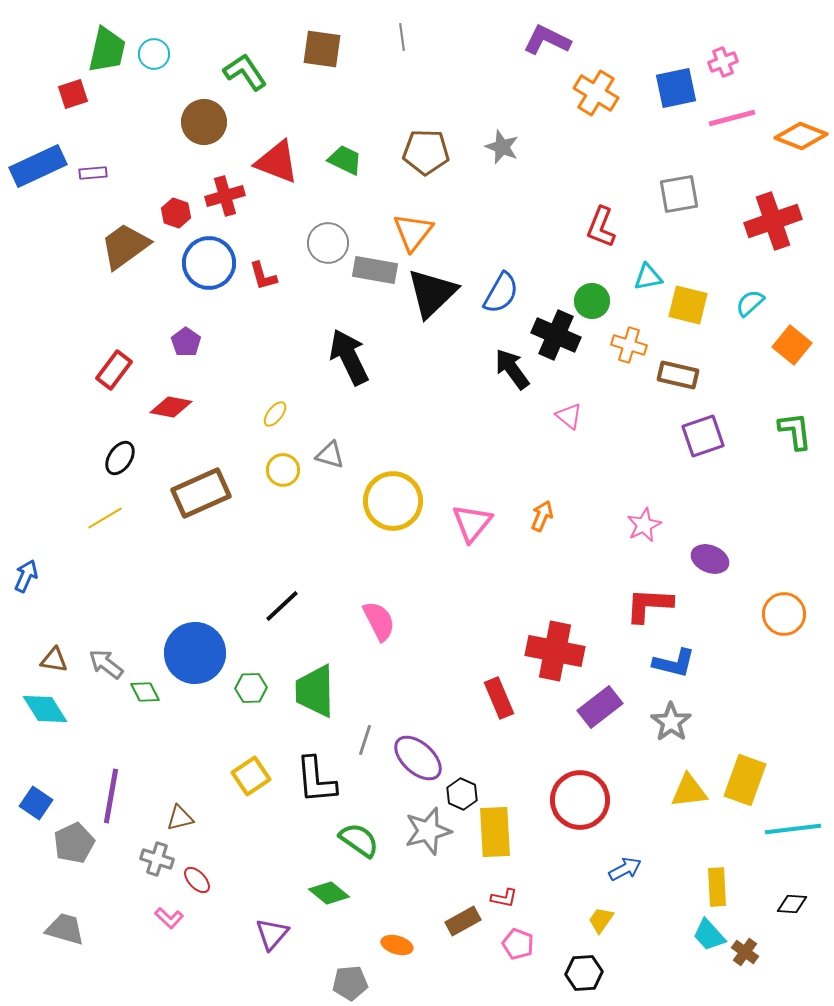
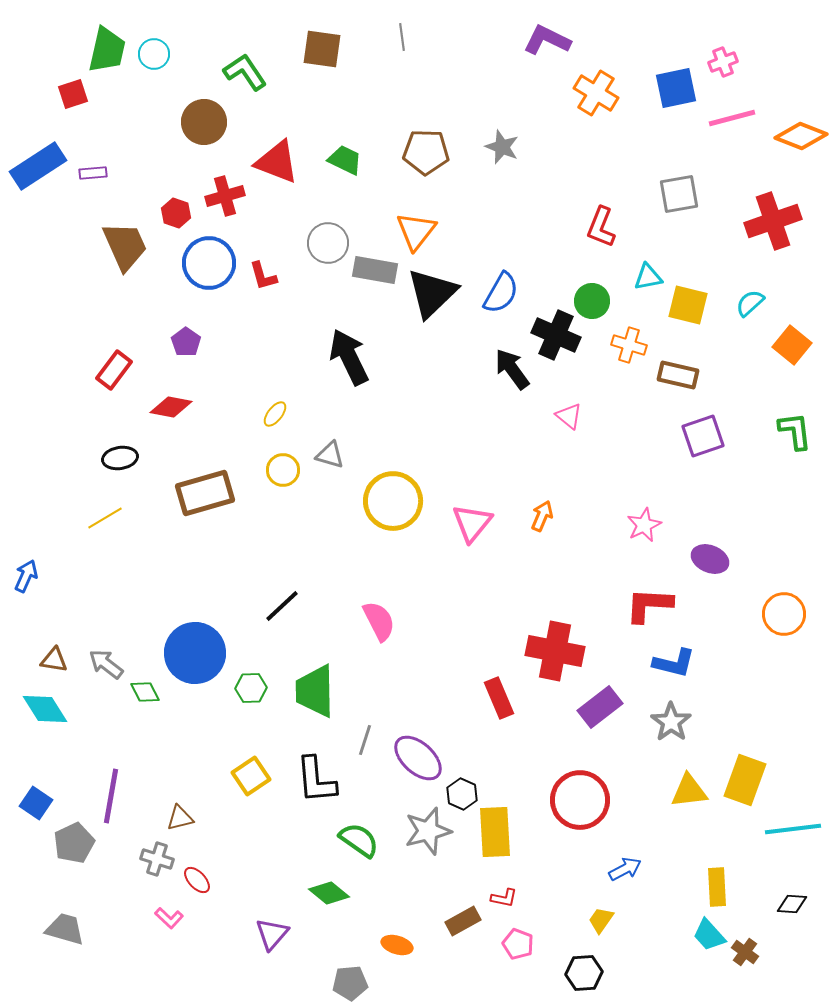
blue rectangle at (38, 166): rotated 8 degrees counterclockwise
orange triangle at (413, 232): moved 3 px right, 1 px up
brown trapezoid at (125, 246): rotated 102 degrees clockwise
black ellipse at (120, 458): rotated 48 degrees clockwise
brown rectangle at (201, 493): moved 4 px right; rotated 8 degrees clockwise
